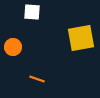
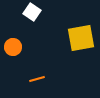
white square: rotated 30 degrees clockwise
orange line: rotated 35 degrees counterclockwise
